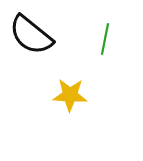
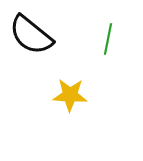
green line: moved 3 px right
